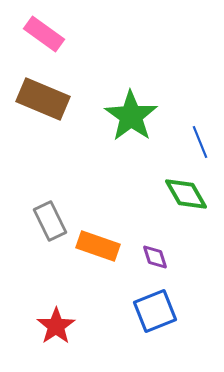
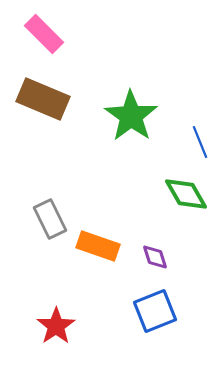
pink rectangle: rotated 9 degrees clockwise
gray rectangle: moved 2 px up
